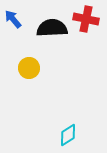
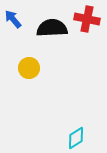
red cross: moved 1 px right
cyan diamond: moved 8 px right, 3 px down
